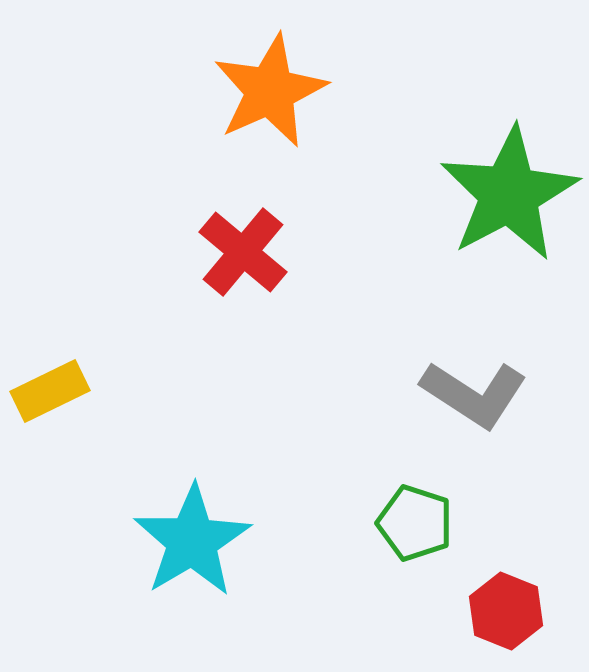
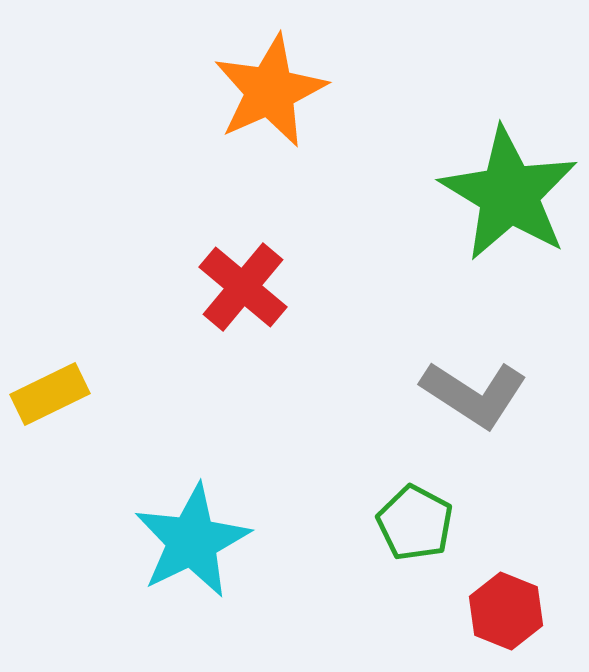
green star: rotated 13 degrees counterclockwise
red cross: moved 35 px down
yellow rectangle: moved 3 px down
green pentagon: rotated 10 degrees clockwise
cyan star: rotated 5 degrees clockwise
